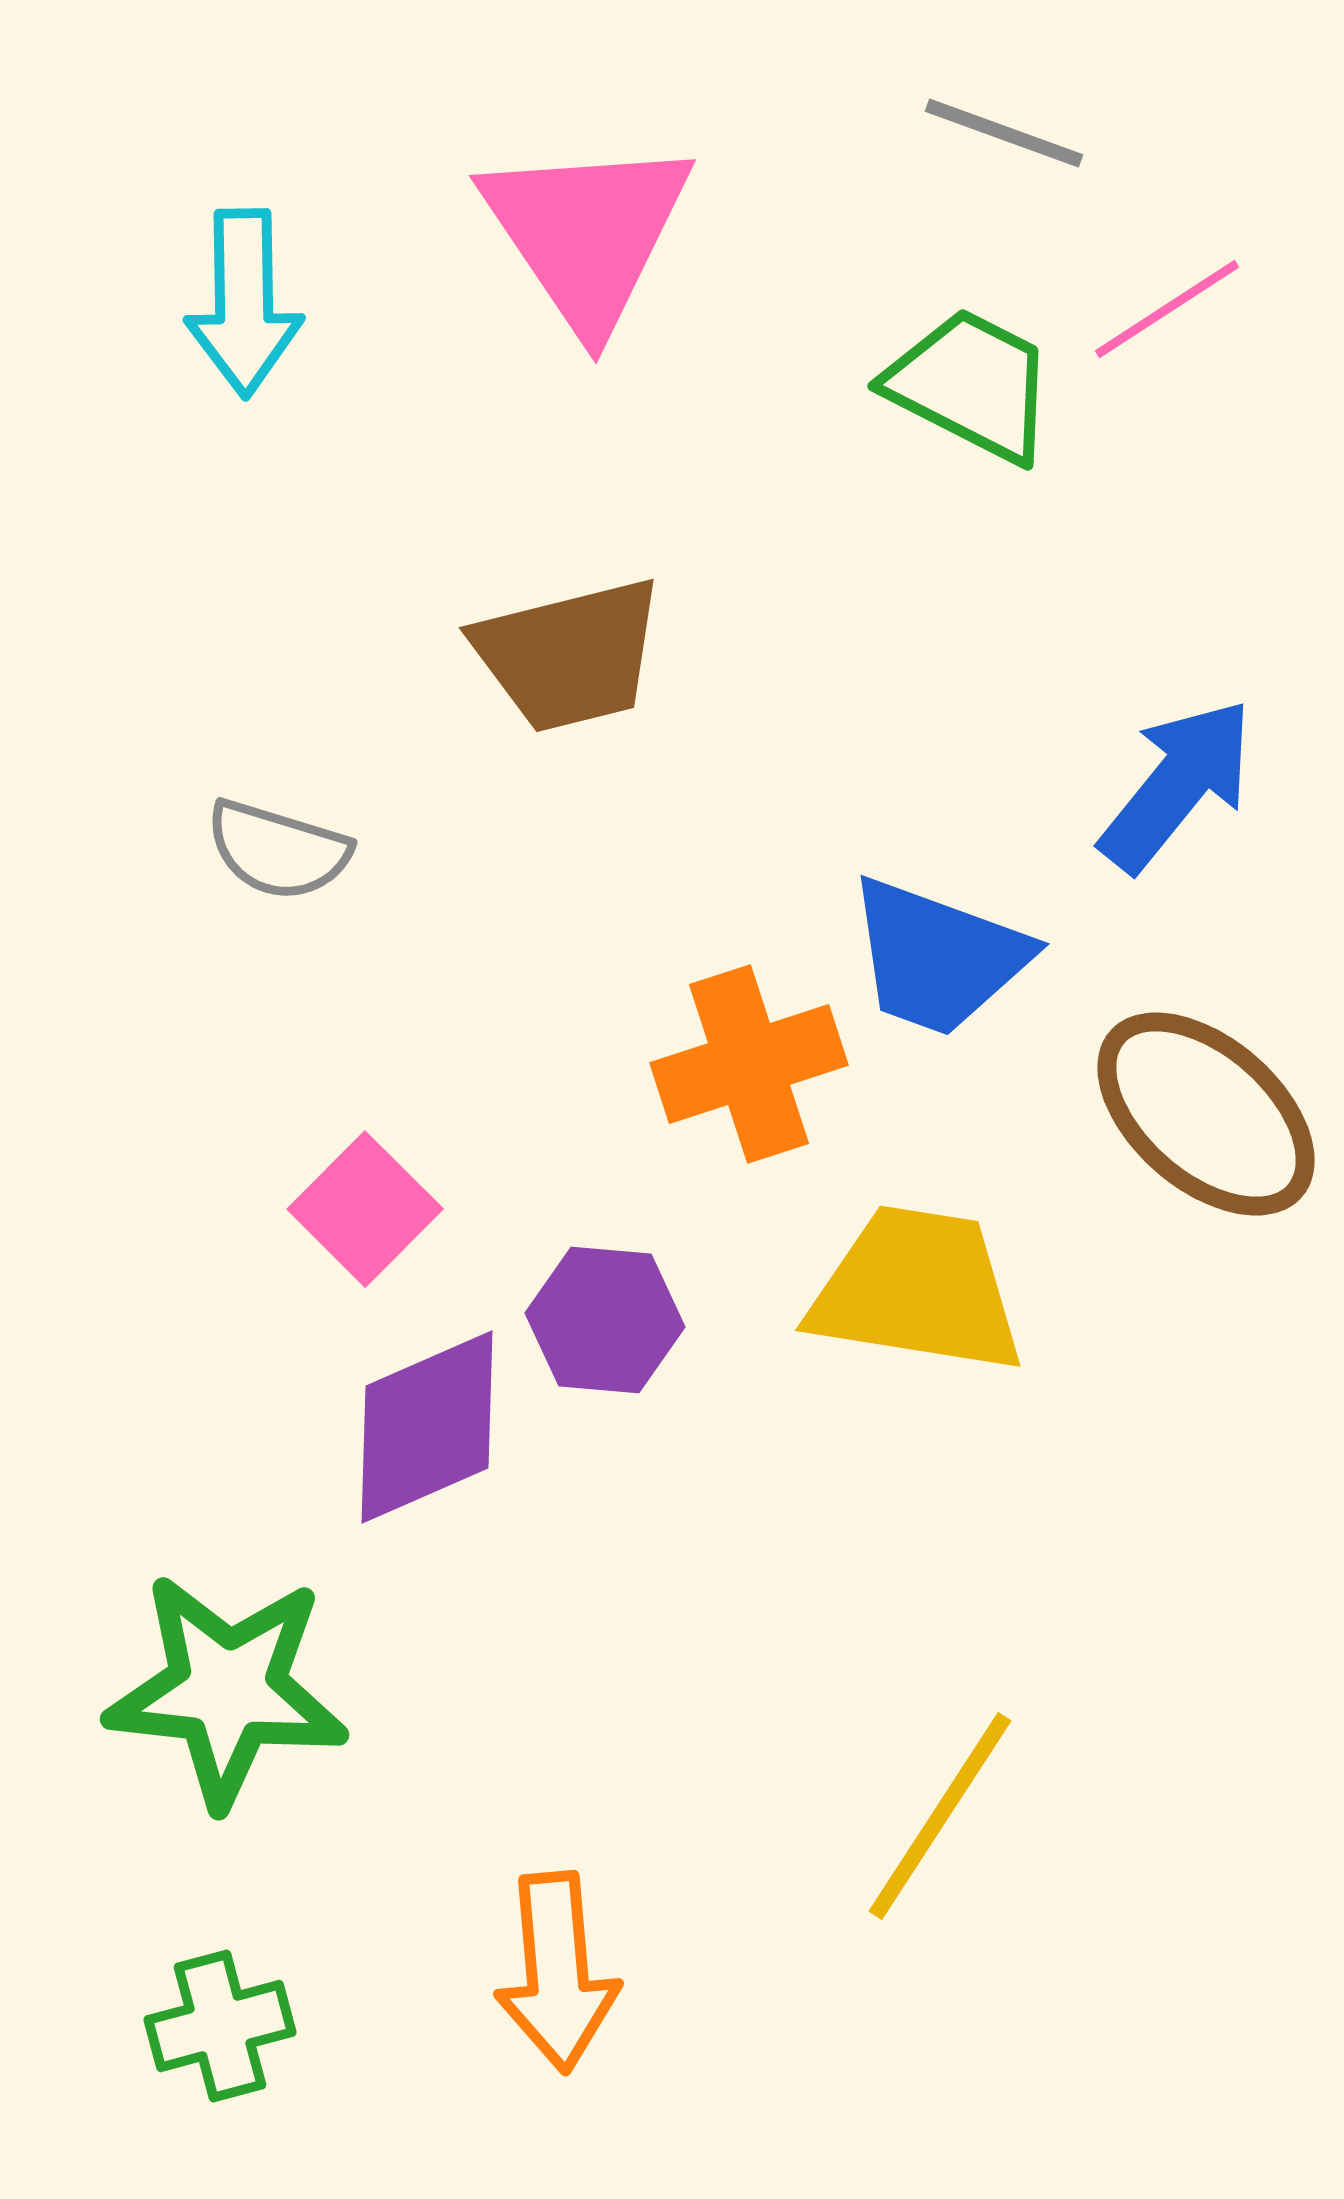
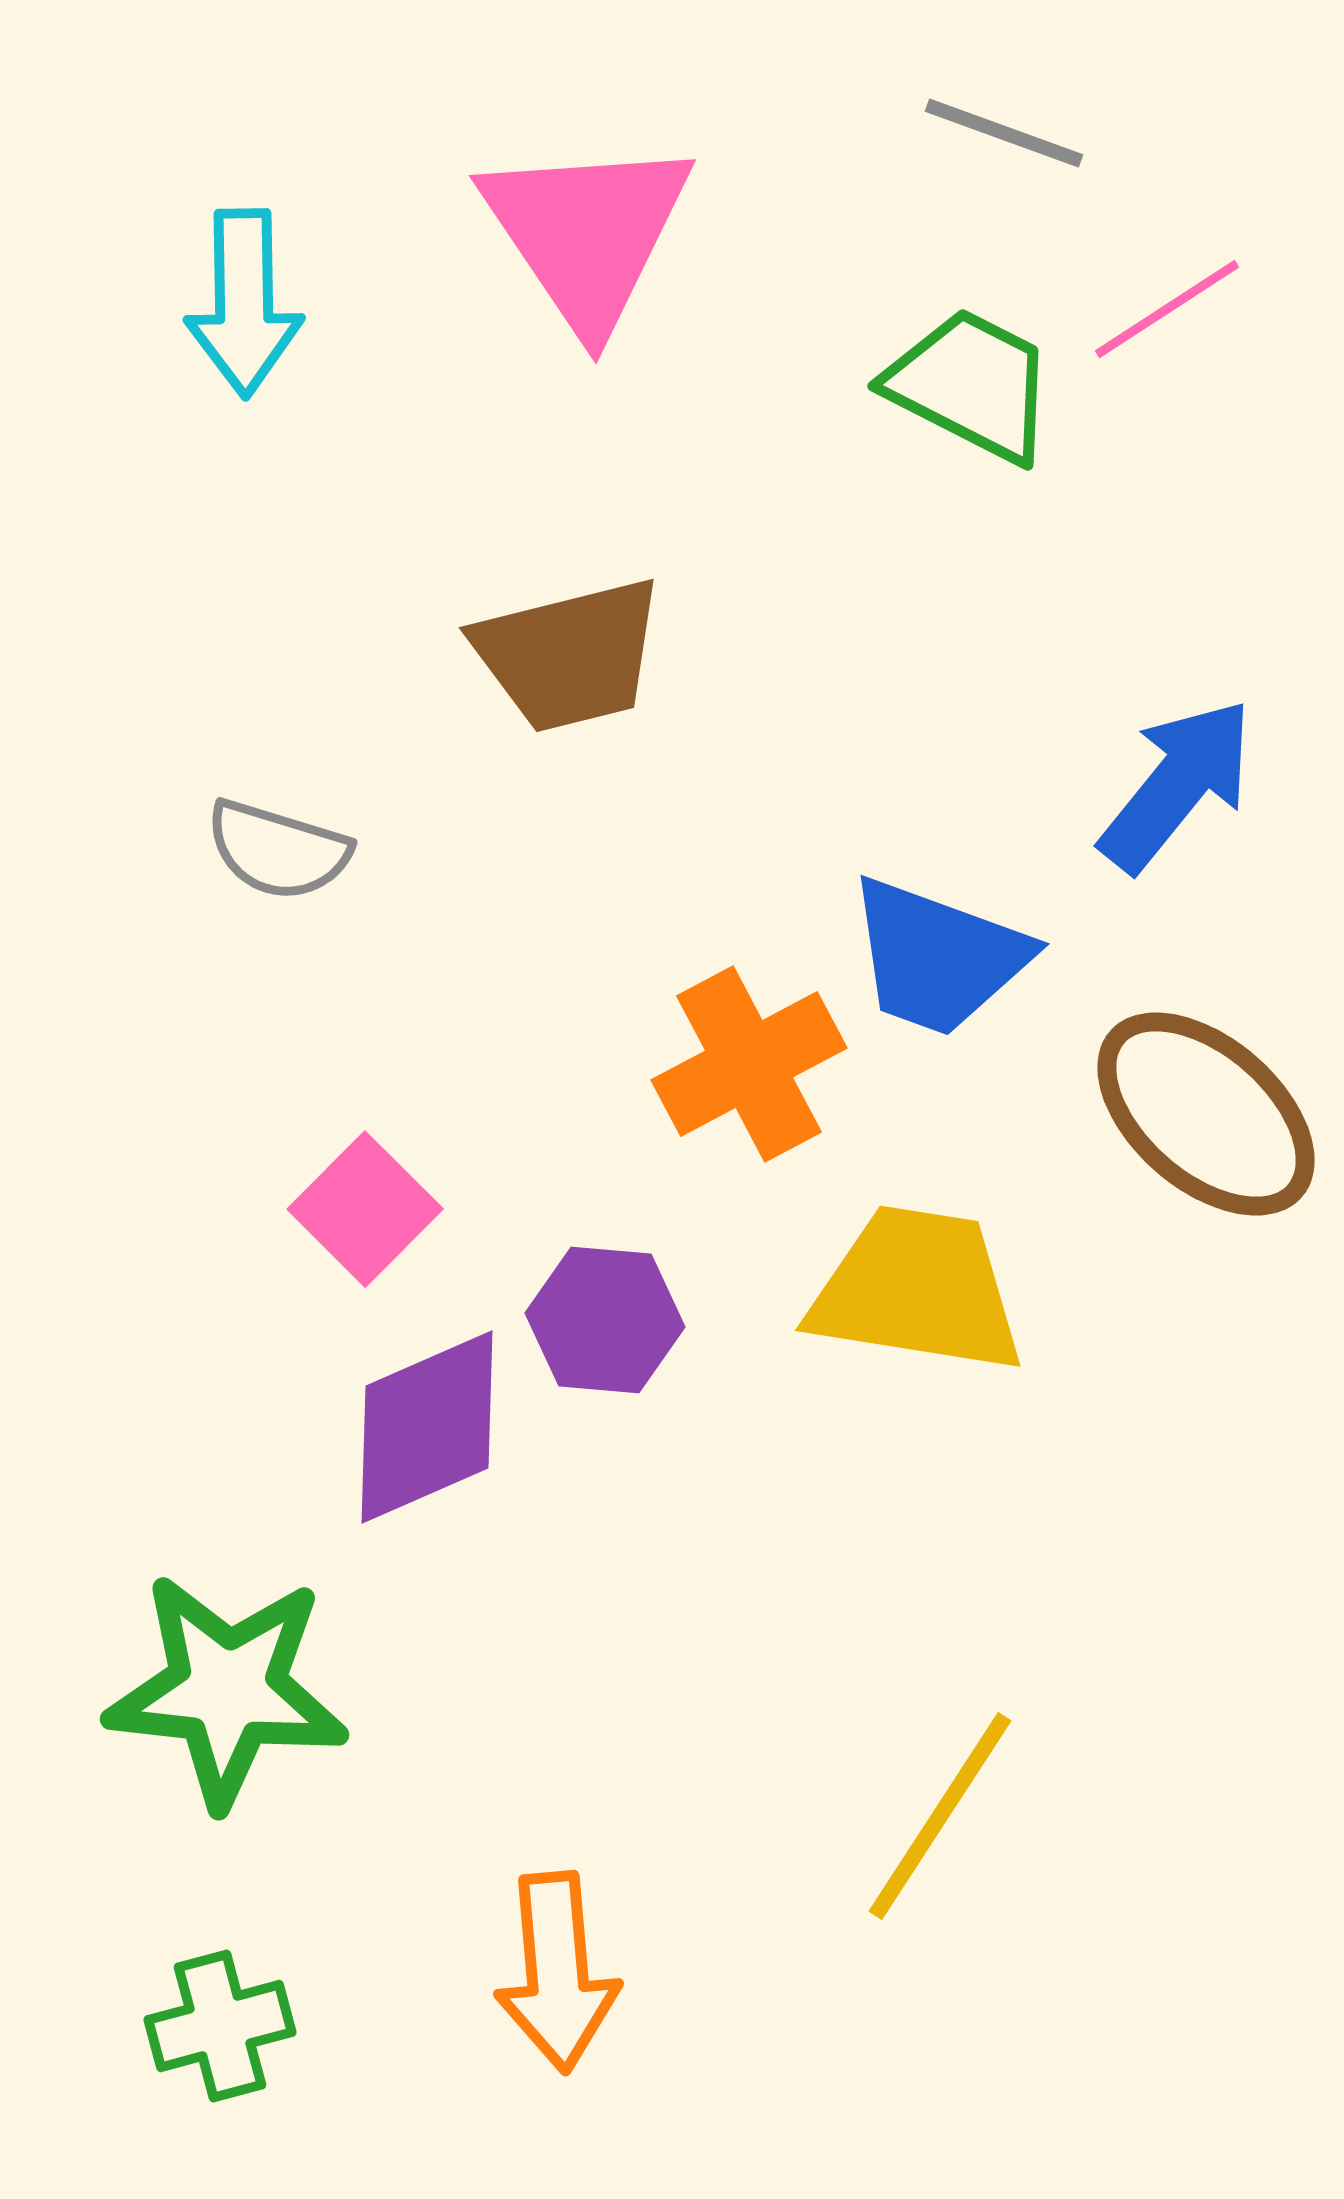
orange cross: rotated 10 degrees counterclockwise
